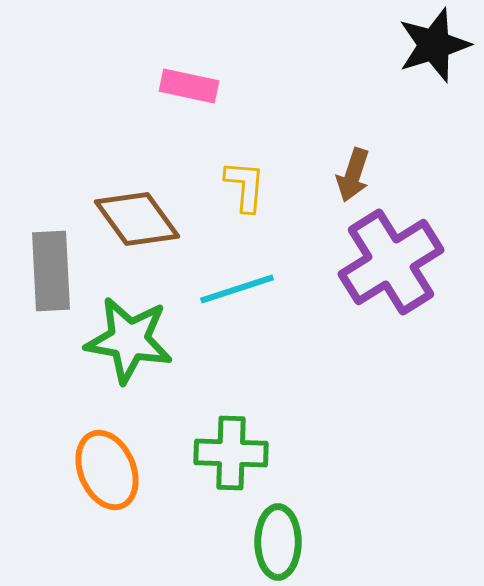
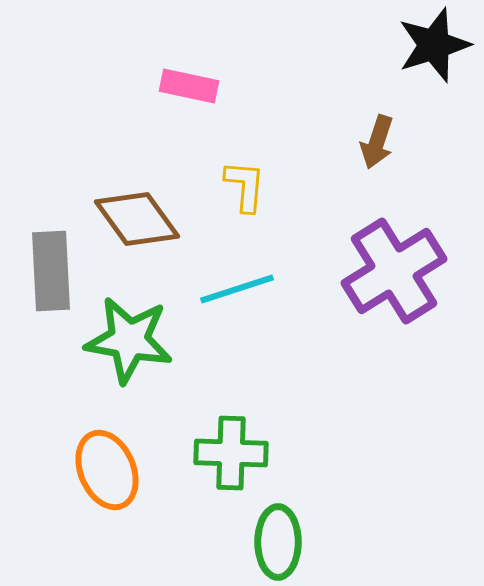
brown arrow: moved 24 px right, 33 px up
purple cross: moved 3 px right, 9 px down
